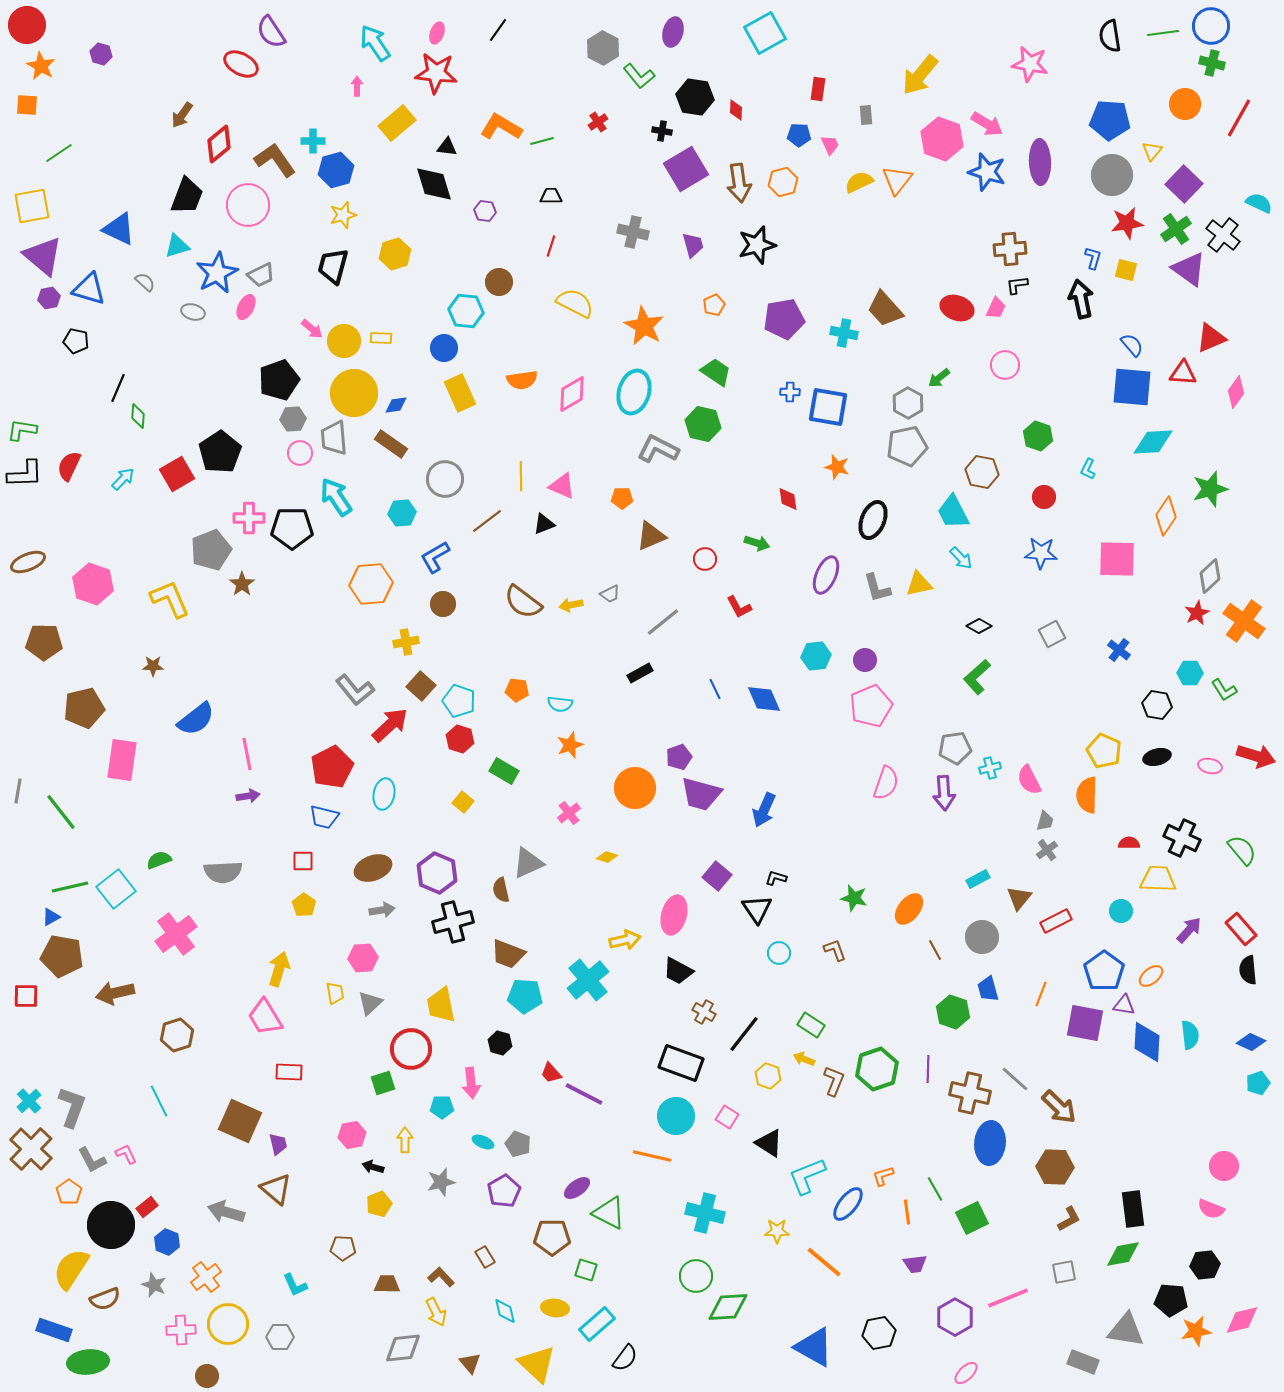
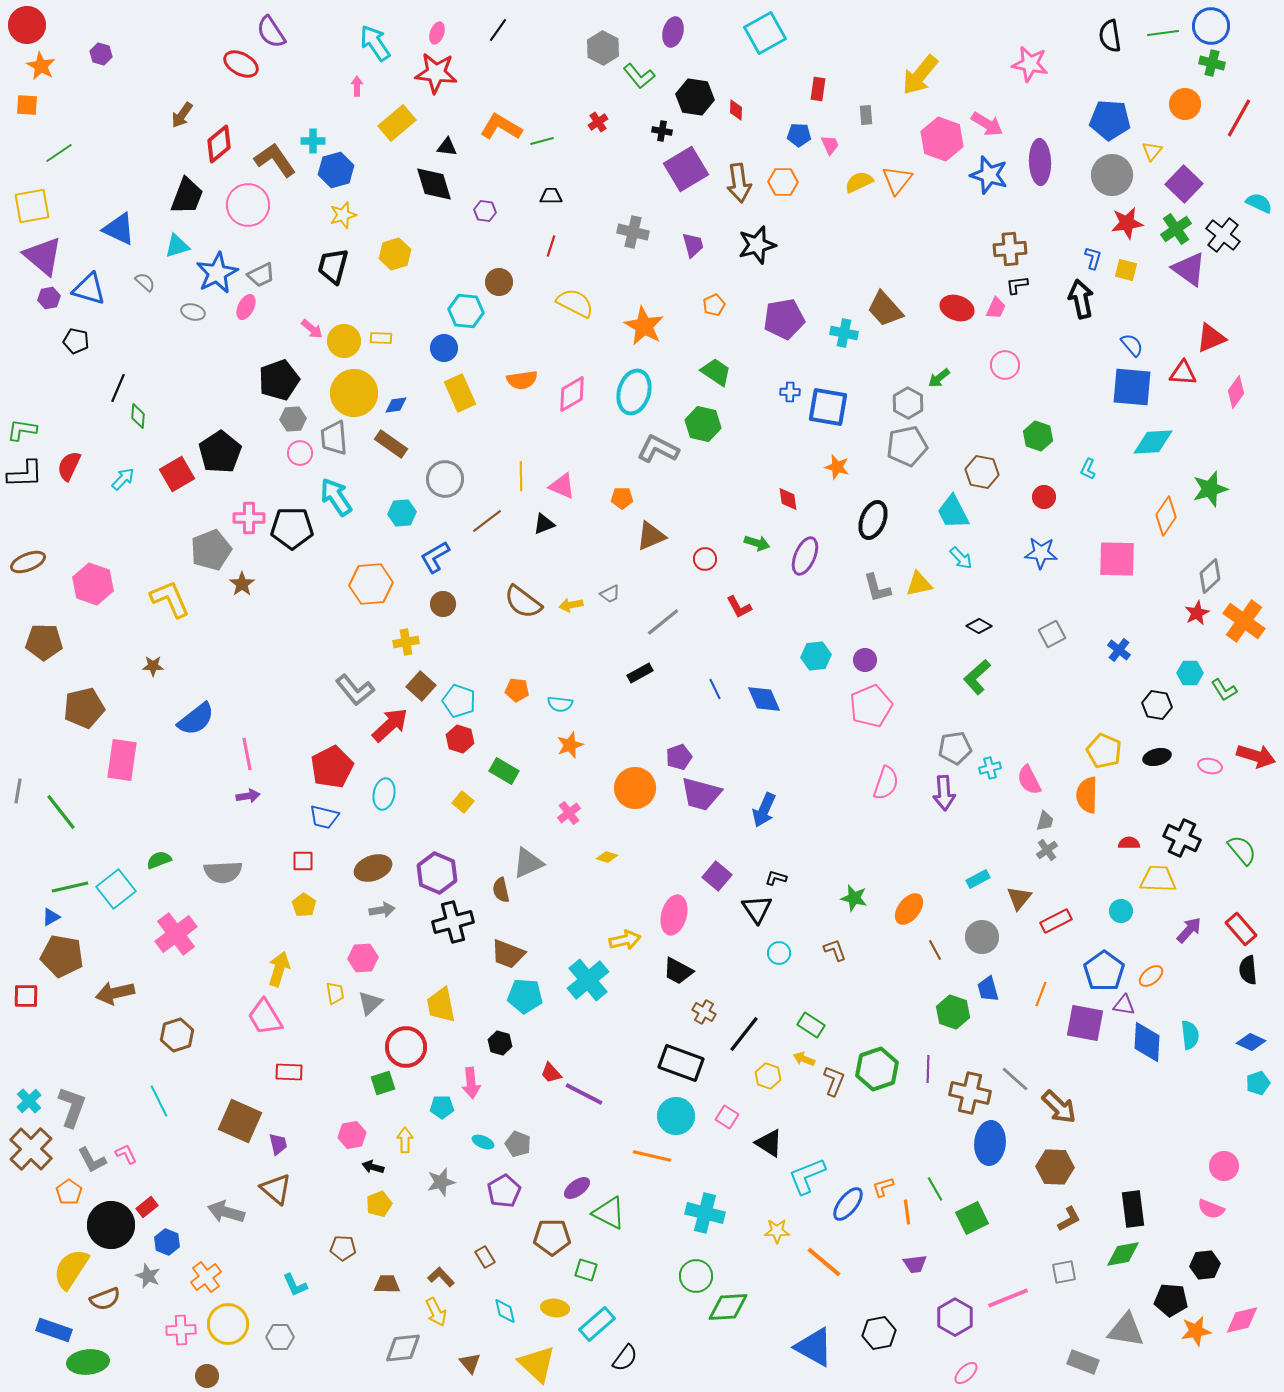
blue star at (987, 172): moved 2 px right, 3 px down
orange hexagon at (783, 182): rotated 16 degrees clockwise
purple ellipse at (826, 575): moved 21 px left, 19 px up
red circle at (411, 1049): moved 5 px left, 2 px up
orange L-shape at (883, 1176): moved 11 px down
gray star at (154, 1285): moved 6 px left, 9 px up
